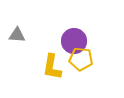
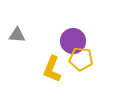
purple circle: moved 1 px left
yellow L-shape: moved 2 px down; rotated 12 degrees clockwise
